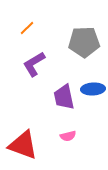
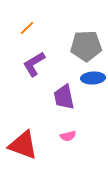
gray pentagon: moved 2 px right, 4 px down
blue ellipse: moved 11 px up
